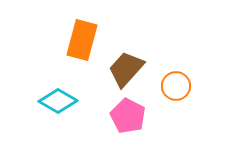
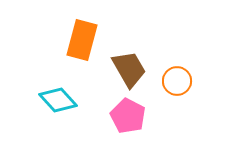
brown trapezoid: moved 3 px right; rotated 108 degrees clockwise
orange circle: moved 1 px right, 5 px up
cyan diamond: moved 1 px up; rotated 18 degrees clockwise
